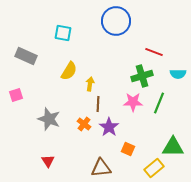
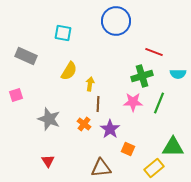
purple star: moved 1 px right, 2 px down
